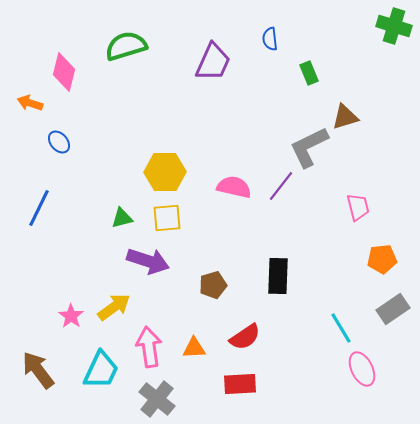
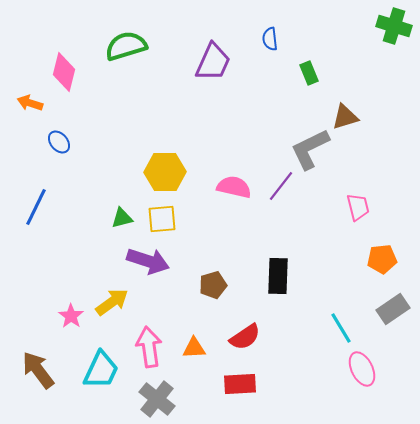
gray L-shape: moved 1 px right, 2 px down
blue line: moved 3 px left, 1 px up
yellow square: moved 5 px left, 1 px down
yellow arrow: moved 2 px left, 5 px up
